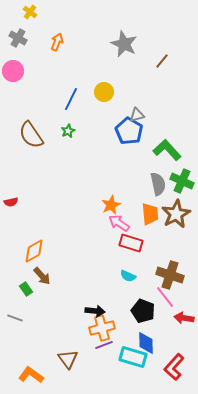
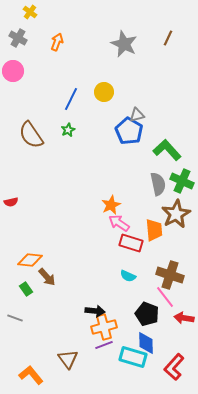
brown line: moved 6 px right, 23 px up; rotated 14 degrees counterclockwise
green star: moved 1 px up
orange trapezoid: moved 4 px right, 16 px down
orange diamond: moved 4 px left, 9 px down; rotated 35 degrees clockwise
brown arrow: moved 5 px right, 1 px down
black pentagon: moved 4 px right, 3 px down
orange cross: moved 2 px right, 1 px up
orange L-shape: rotated 15 degrees clockwise
